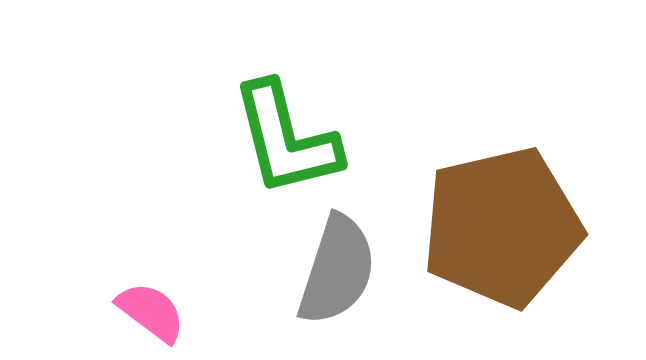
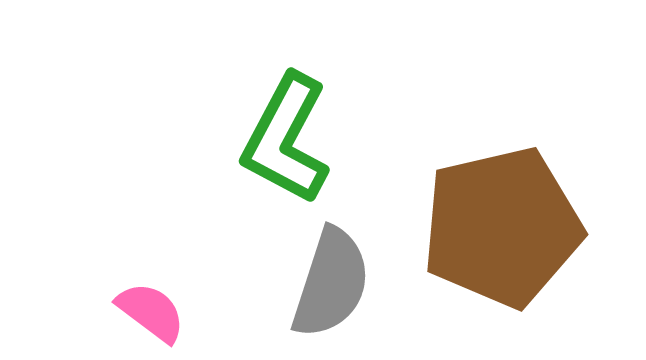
green L-shape: rotated 42 degrees clockwise
gray semicircle: moved 6 px left, 13 px down
